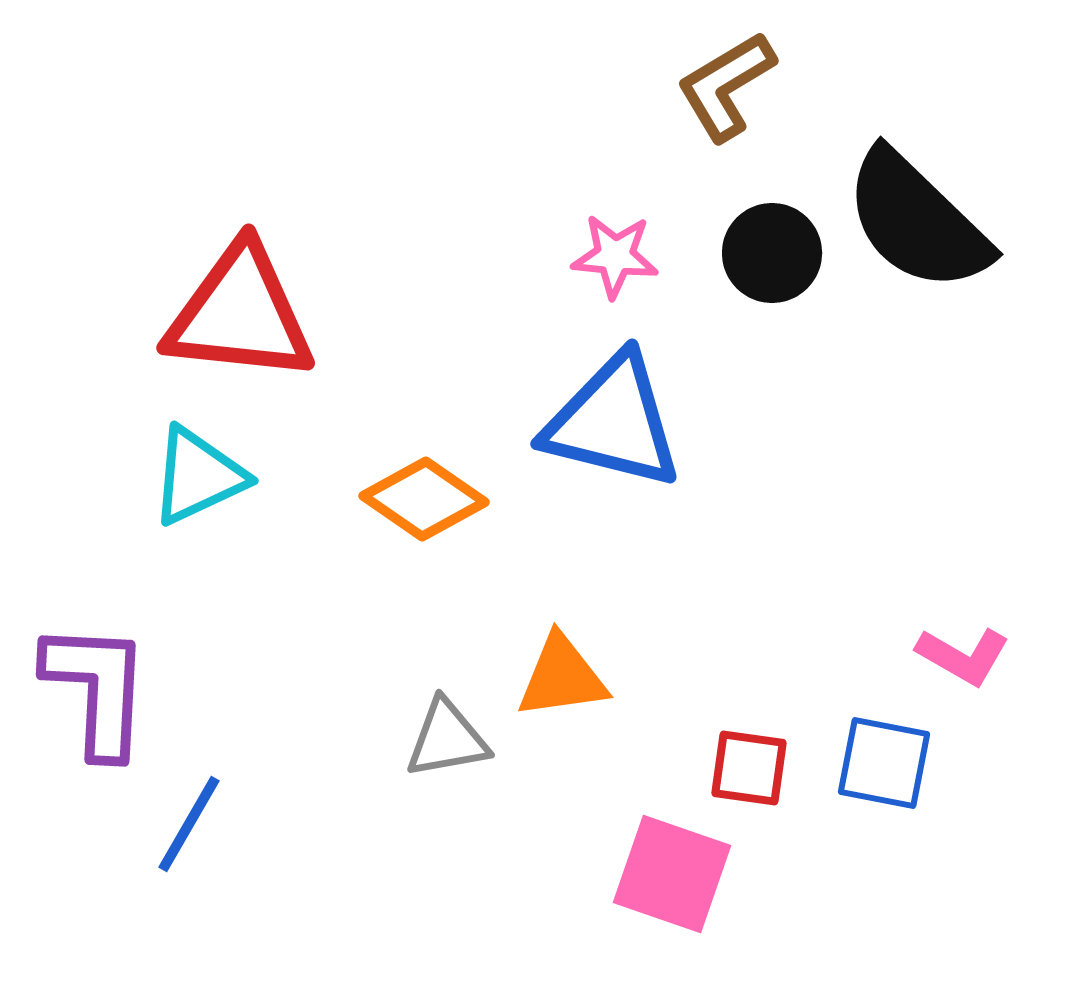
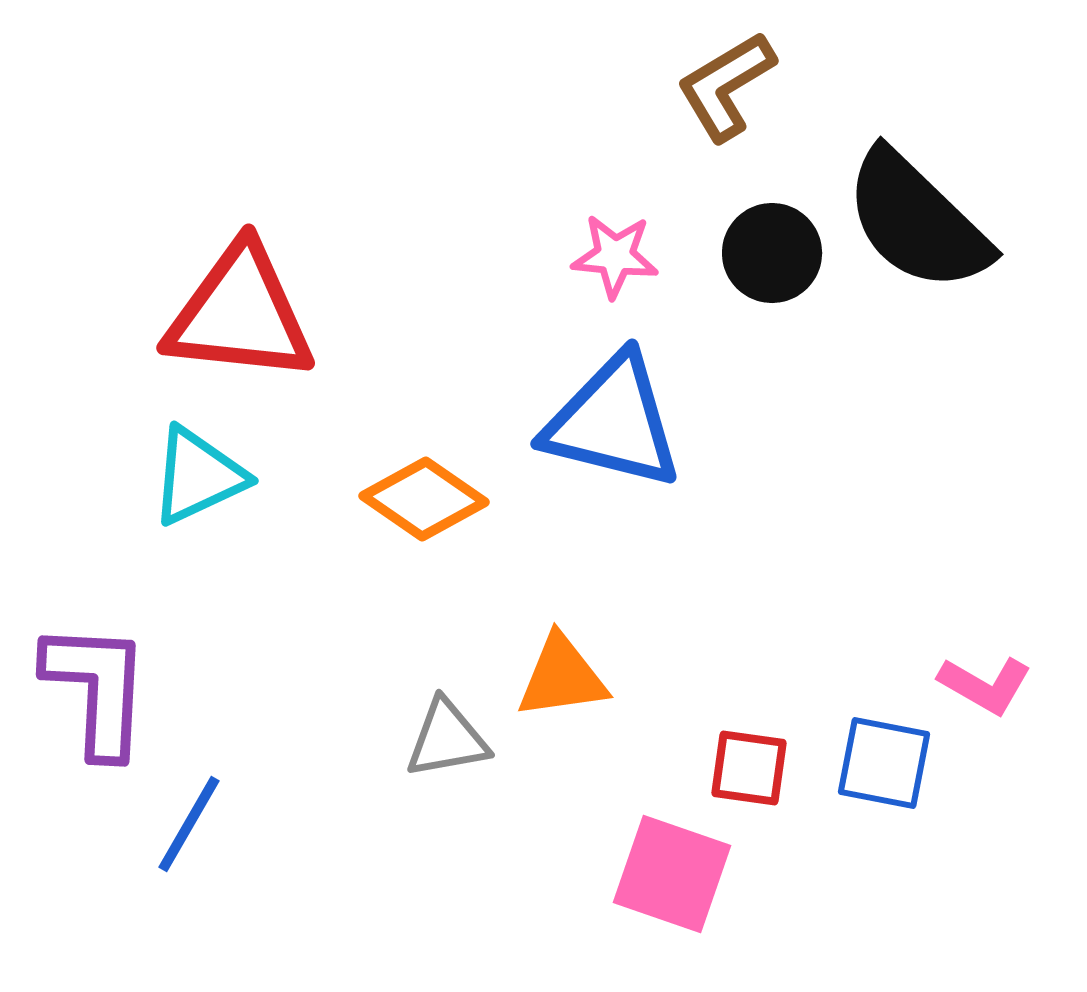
pink L-shape: moved 22 px right, 29 px down
